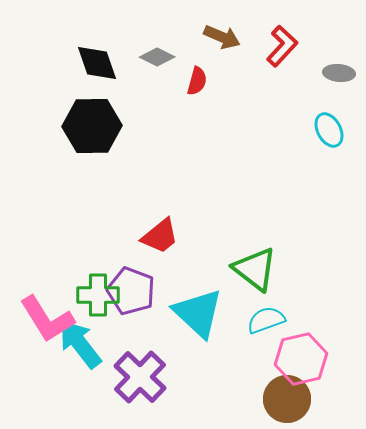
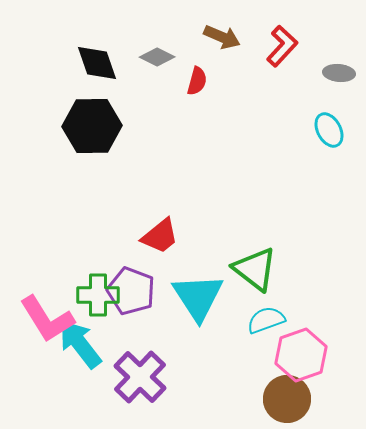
cyan triangle: moved 16 px up; rotated 14 degrees clockwise
pink hexagon: moved 4 px up; rotated 6 degrees counterclockwise
